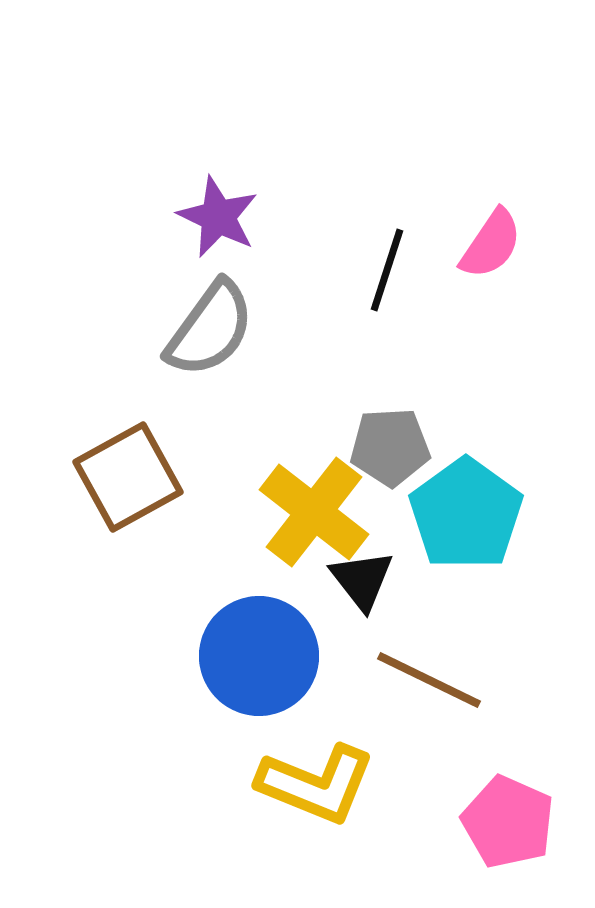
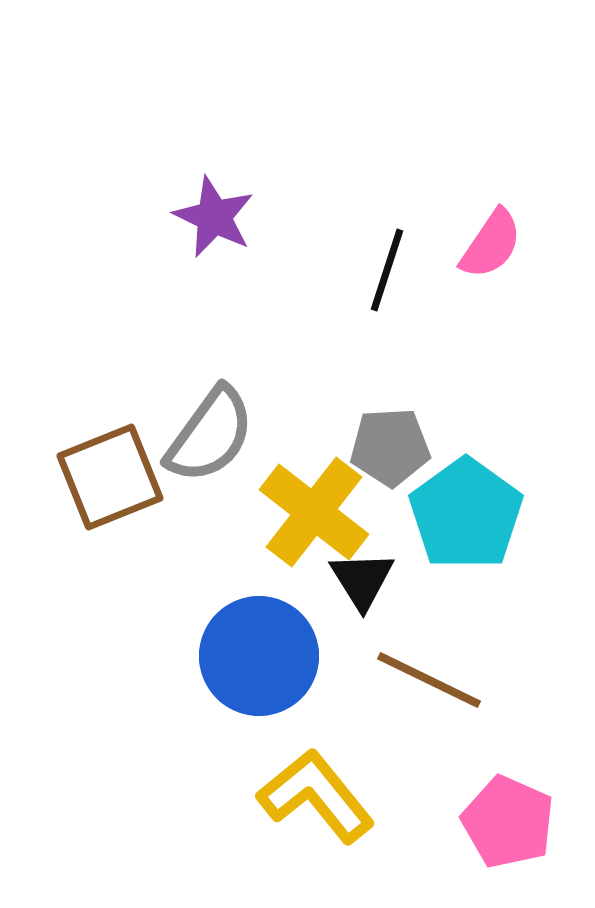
purple star: moved 4 px left
gray semicircle: moved 106 px down
brown square: moved 18 px left; rotated 7 degrees clockwise
black triangle: rotated 6 degrees clockwise
yellow L-shape: moved 12 px down; rotated 151 degrees counterclockwise
